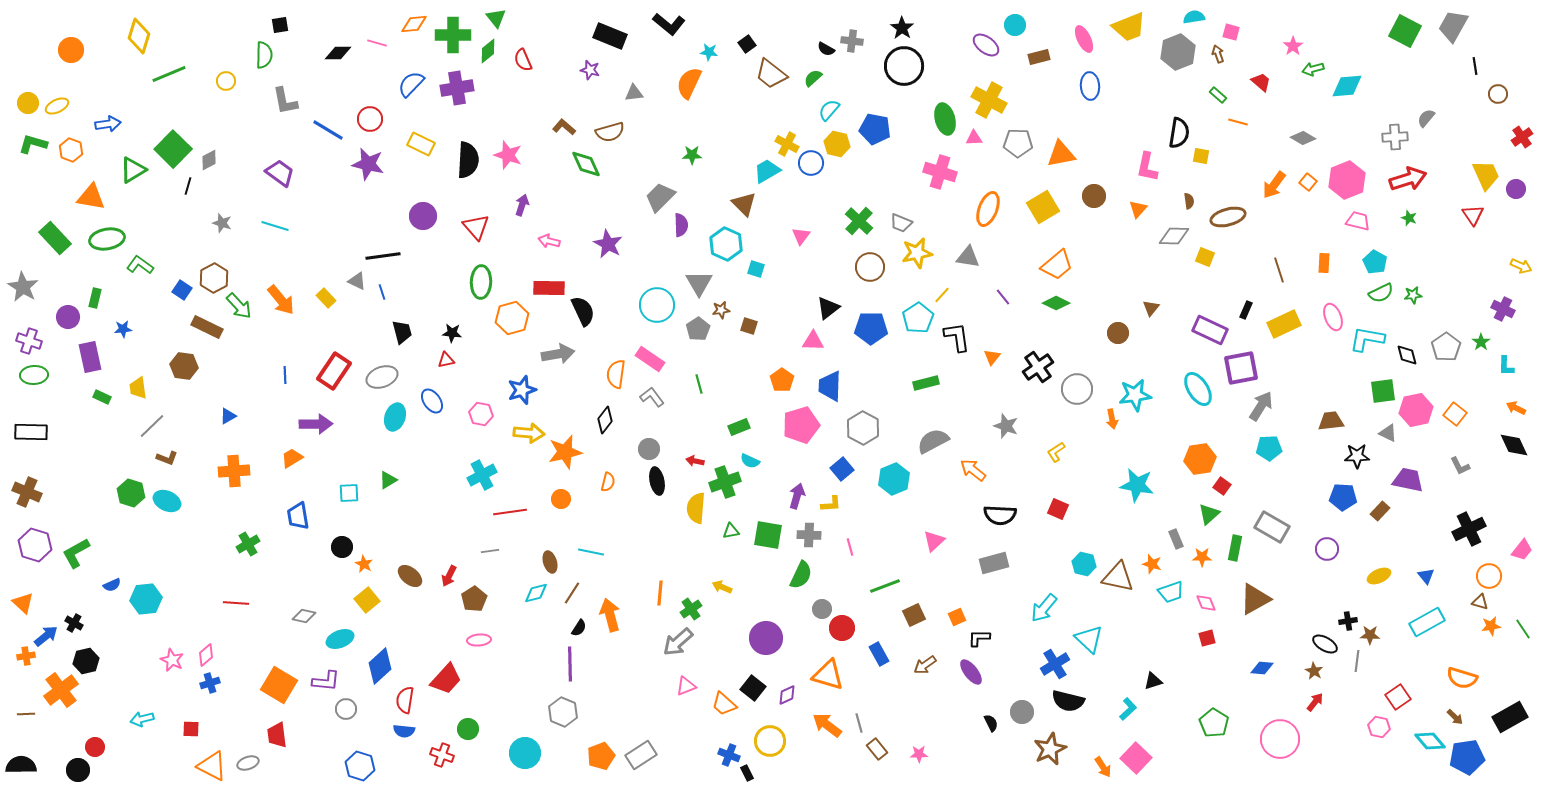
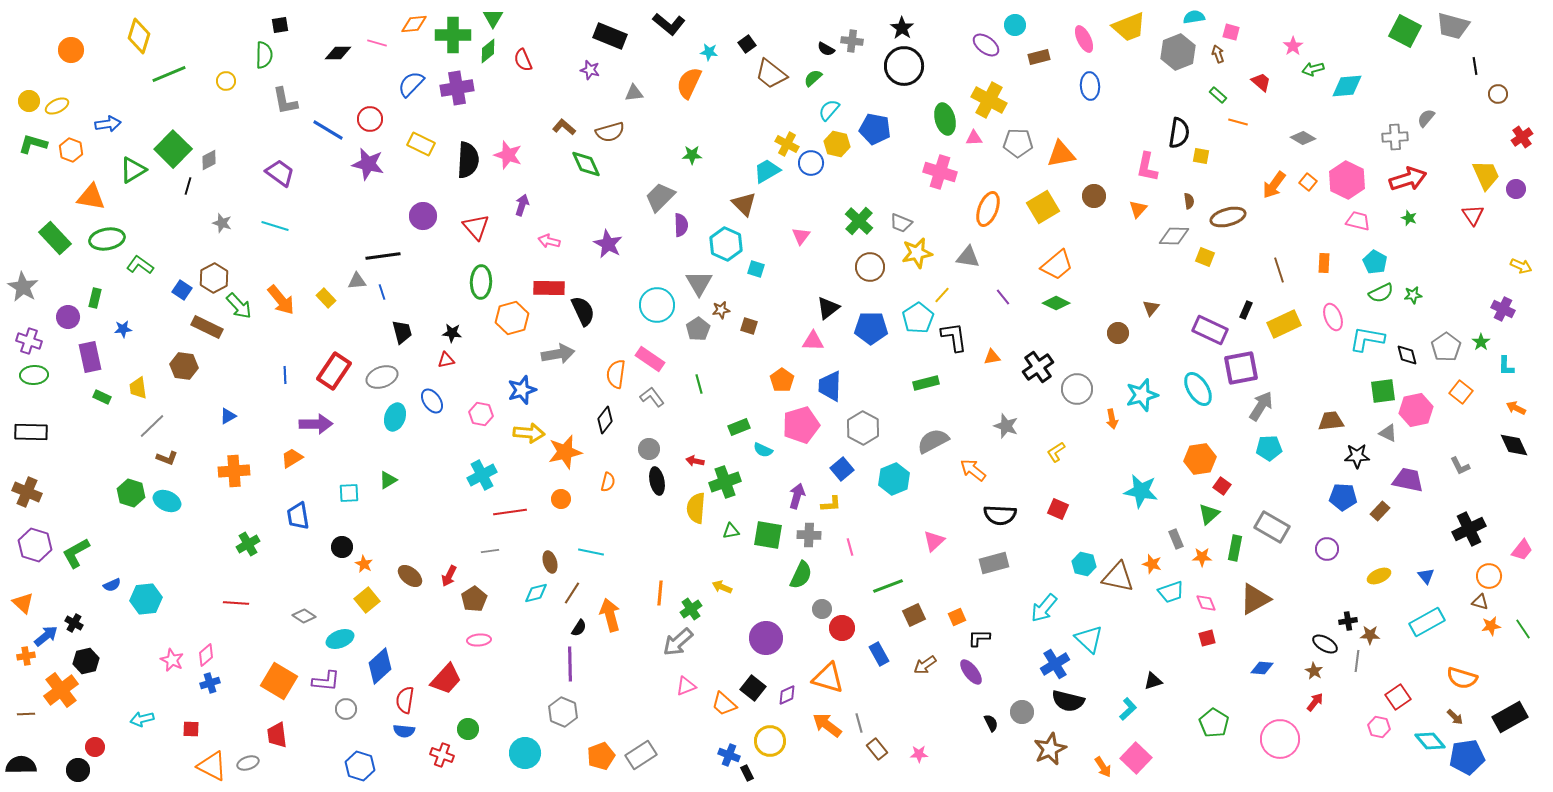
green triangle at (496, 18): moved 3 px left; rotated 10 degrees clockwise
gray trapezoid at (1453, 26): rotated 104 degrees counterclockwise
yellow circle at (28, 103): moved 1 px right, 2 px up
pink hexagon at (1347, 180): rotated 12 degrees counterclockwise
gray triangle at (357, 281): rotated 30 degrees counterclockwise
black L-shape at (957, 337): moved 3 px left
orange triangle at (992, 357): rotated 42 degrees clockwise
cyan star at (1135, 395): moved 7 px right; rotated 8 degrees counterclockwise
orange square at (1455, 414): moved 6 px right, 22 px up
cyan semicircle at (750, 461): moved 13 px right, 11 px up
cyan star at (1137, 485): moved 4 px right, 6 px down
green line at (885, 586): moved 3 px right
gray diamond at (304, 616): rotated 20 degrees clockwise
orange triangle at (828, 675): moved 3 px down
orange square at (279, 685): moved 4 px up
